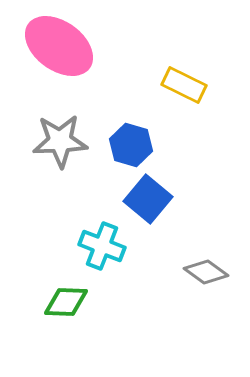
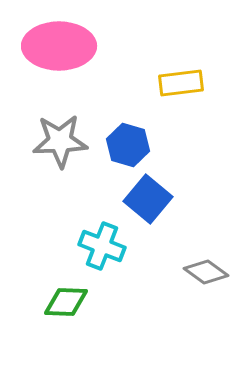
pink ellipse: rotated 36 degrees counterclockwise
yellow rectangle: moved 3 px left, 2 px up; rotated 33 degrees counterclockwise
blue hexagon: moved 3 px left
